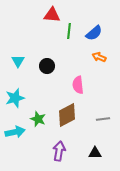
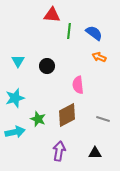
blue semicircle: rotated 102 degrees counterclockwise
gray line: rotated 24 degrees clockwise
